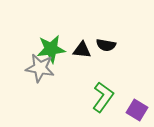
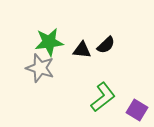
black semicircle: rotated 54 degrees counterclockwise
green star: moved 2 px left, 7 px up
gray star: rotated 8 degrees clockwise
green L-shape: rotated 16 degrees clockwise
